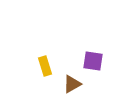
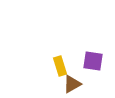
yellow rectangle: moved 15 px right
